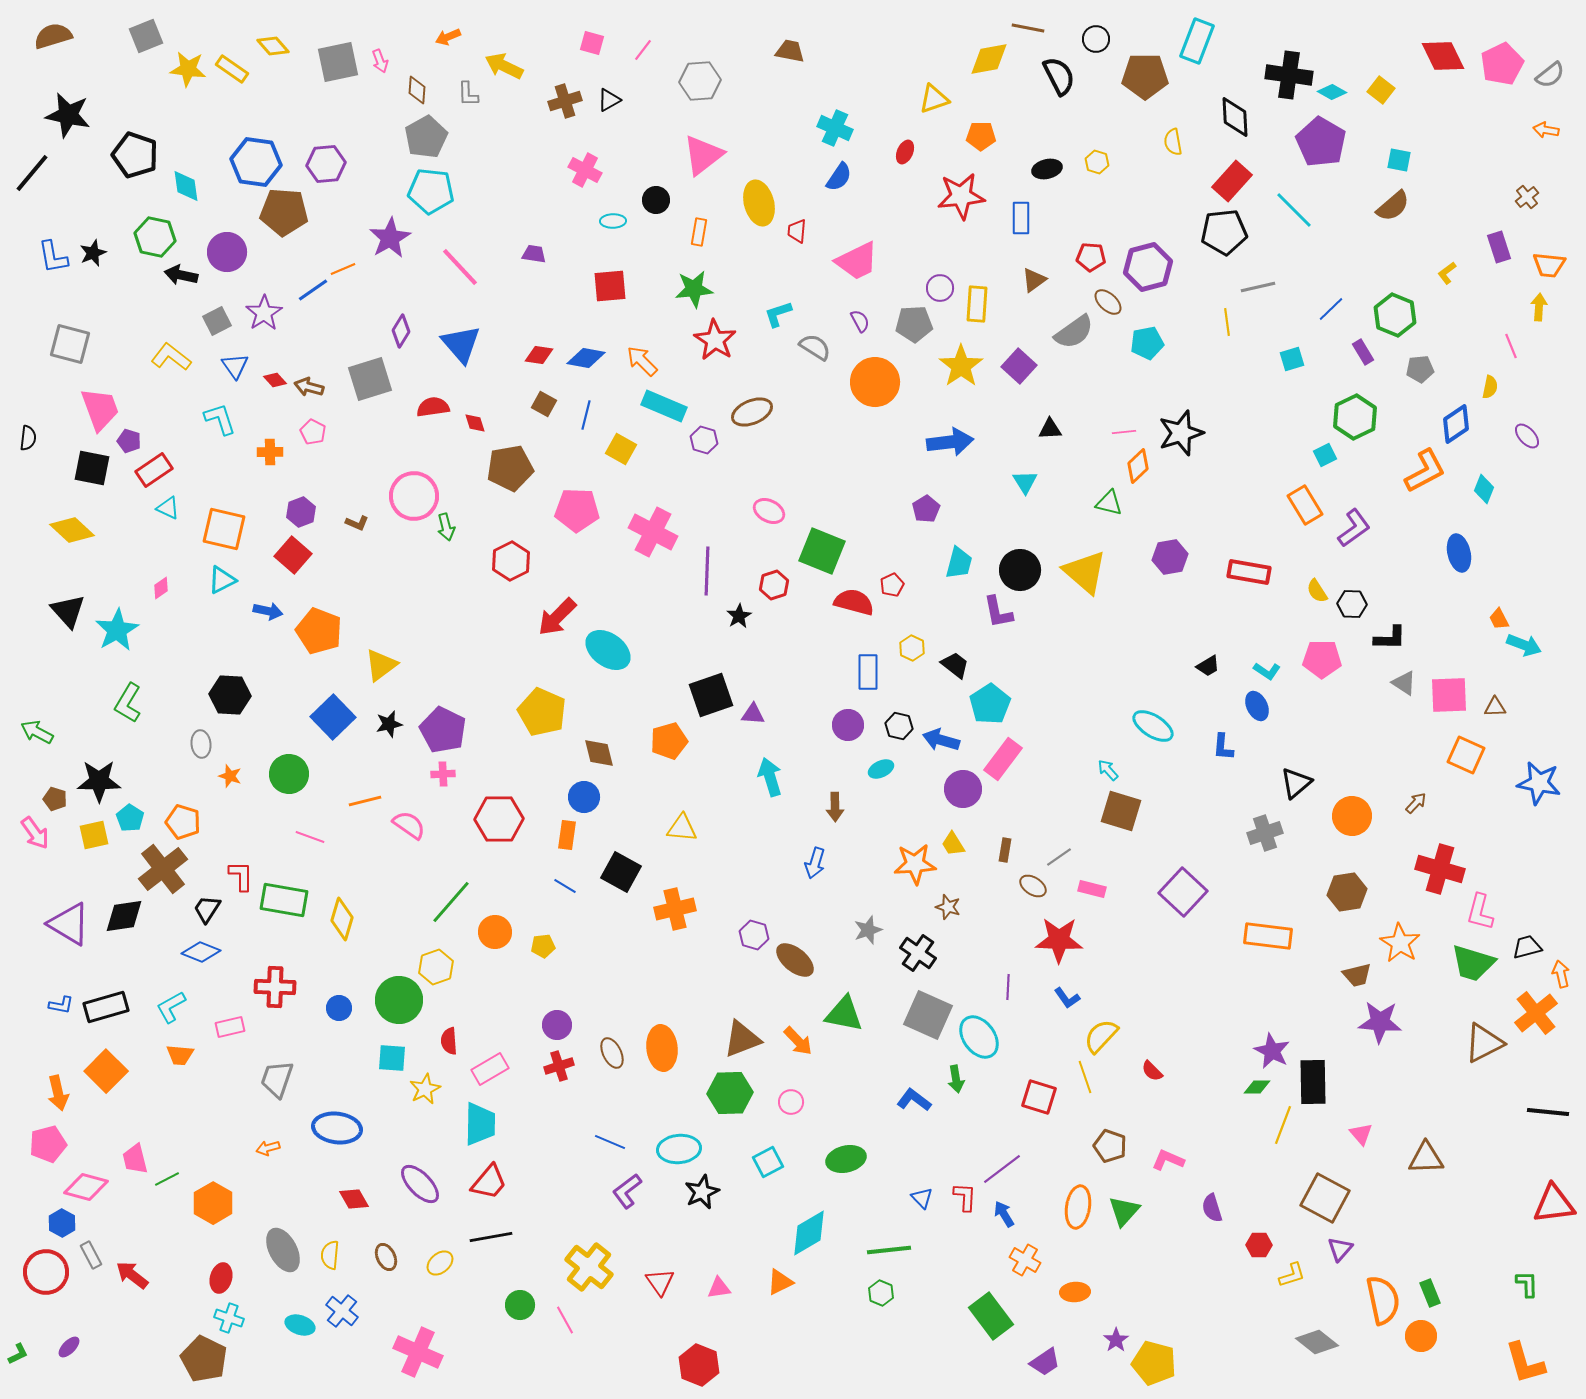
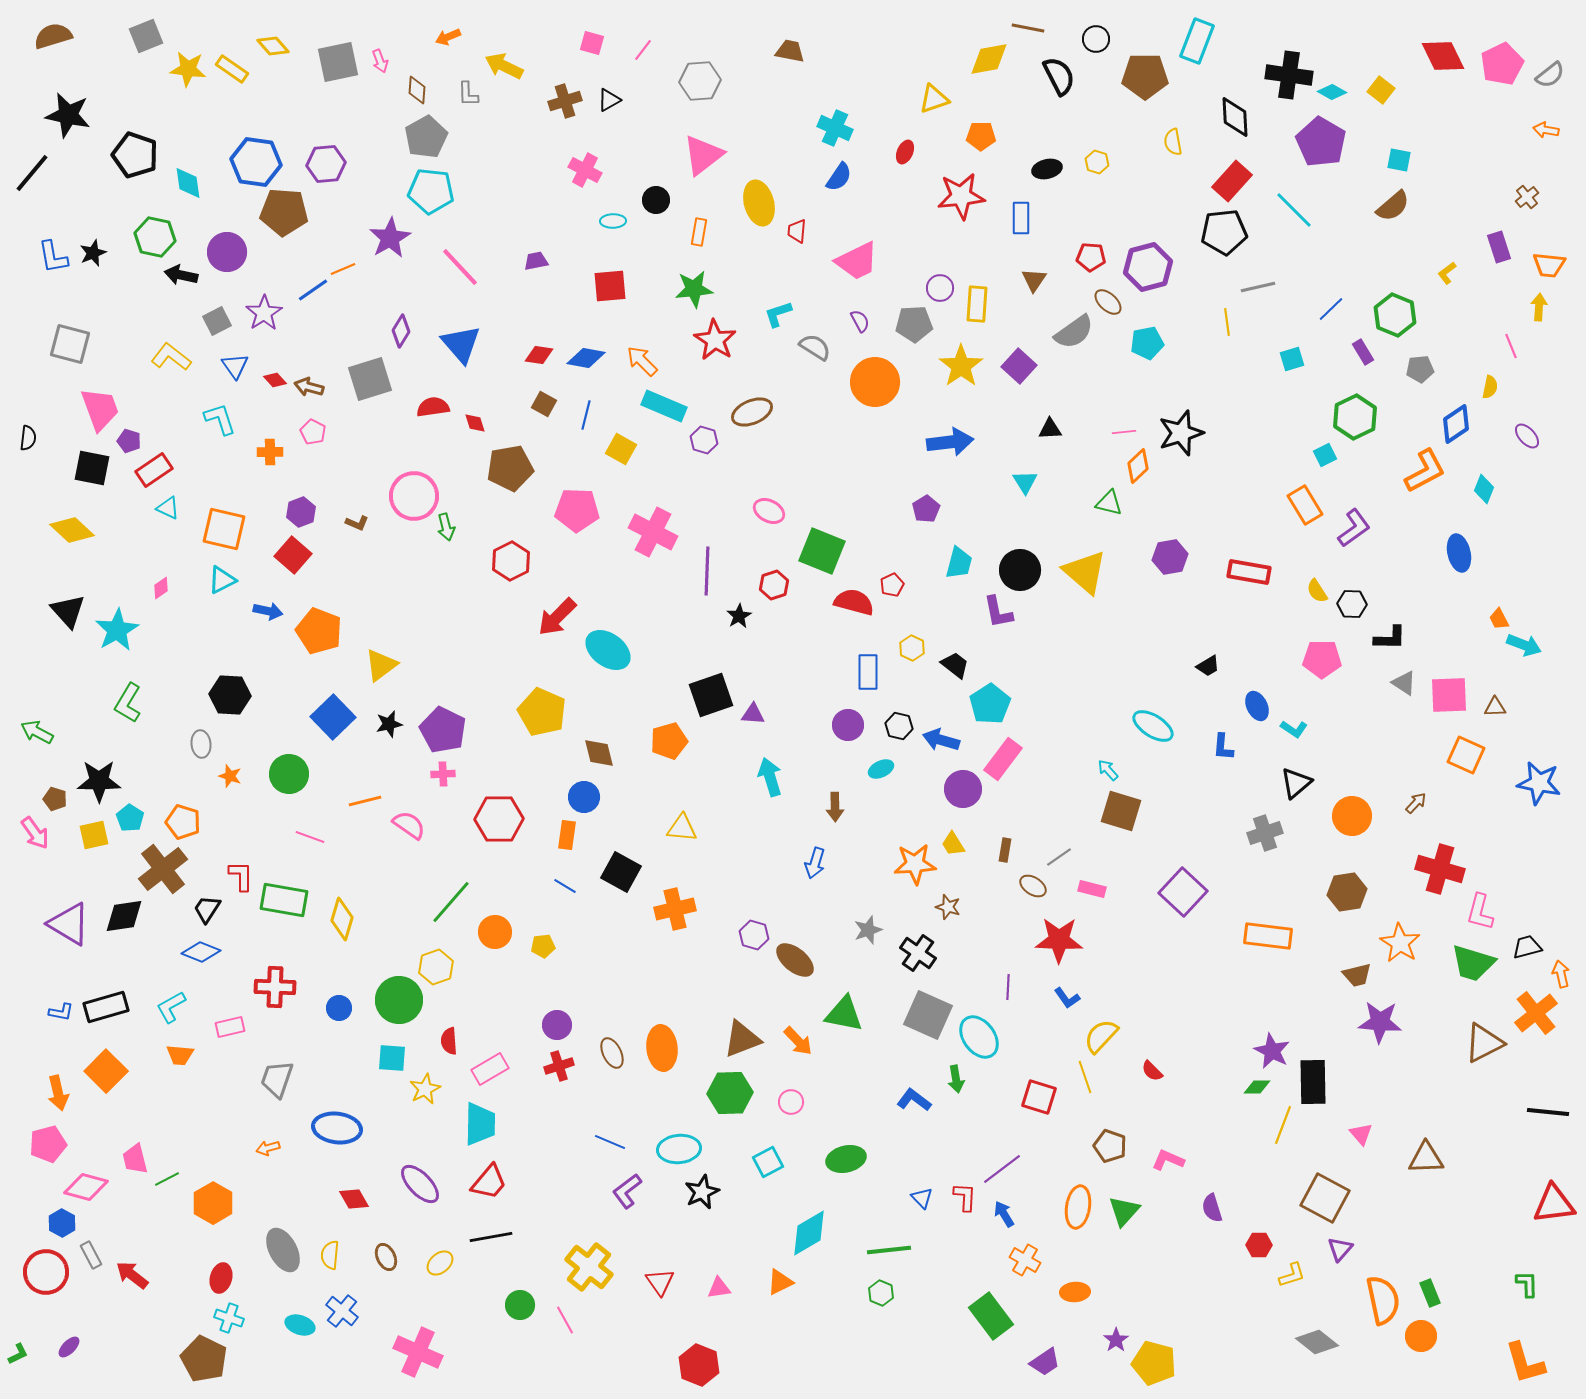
cyan diamond at (186, 186): moved 2 px right, 3 px up
purple trapezoid at (534, 254): moved 2 px right, 7 px down; rotated 20 degrees counterclockwise
brown triangle at (1034, 280): rotated 20 degrees counterclockwise
cyan L-shape at (1267, 671): moved 27 px right, 58 px down
blue L-shape at (61, 1005): moved 7 px down
